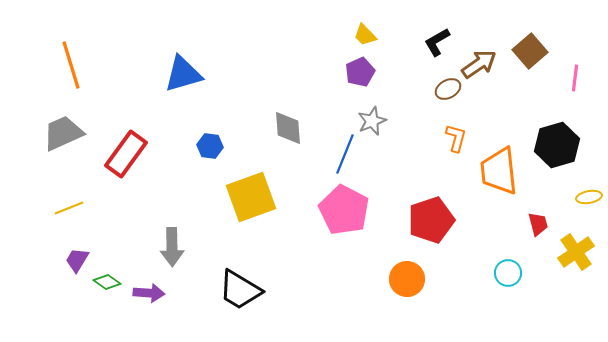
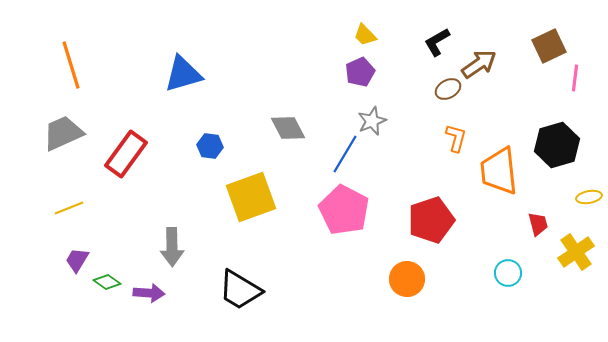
brown square: moved 19 px right, 5 px up; rotated 16 degrees clockwise
gray diamond: rotated 24 degrees counterclockwise
blue line: rotated 9 degrees clockwise
